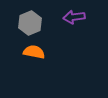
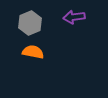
orange semicircle: moved 1 px left
